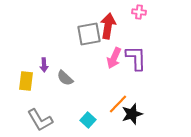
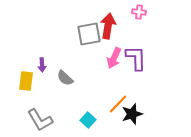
purple arrow: moved 2 px left
